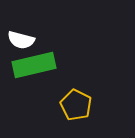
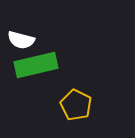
green rectangle: moved 2 px right
